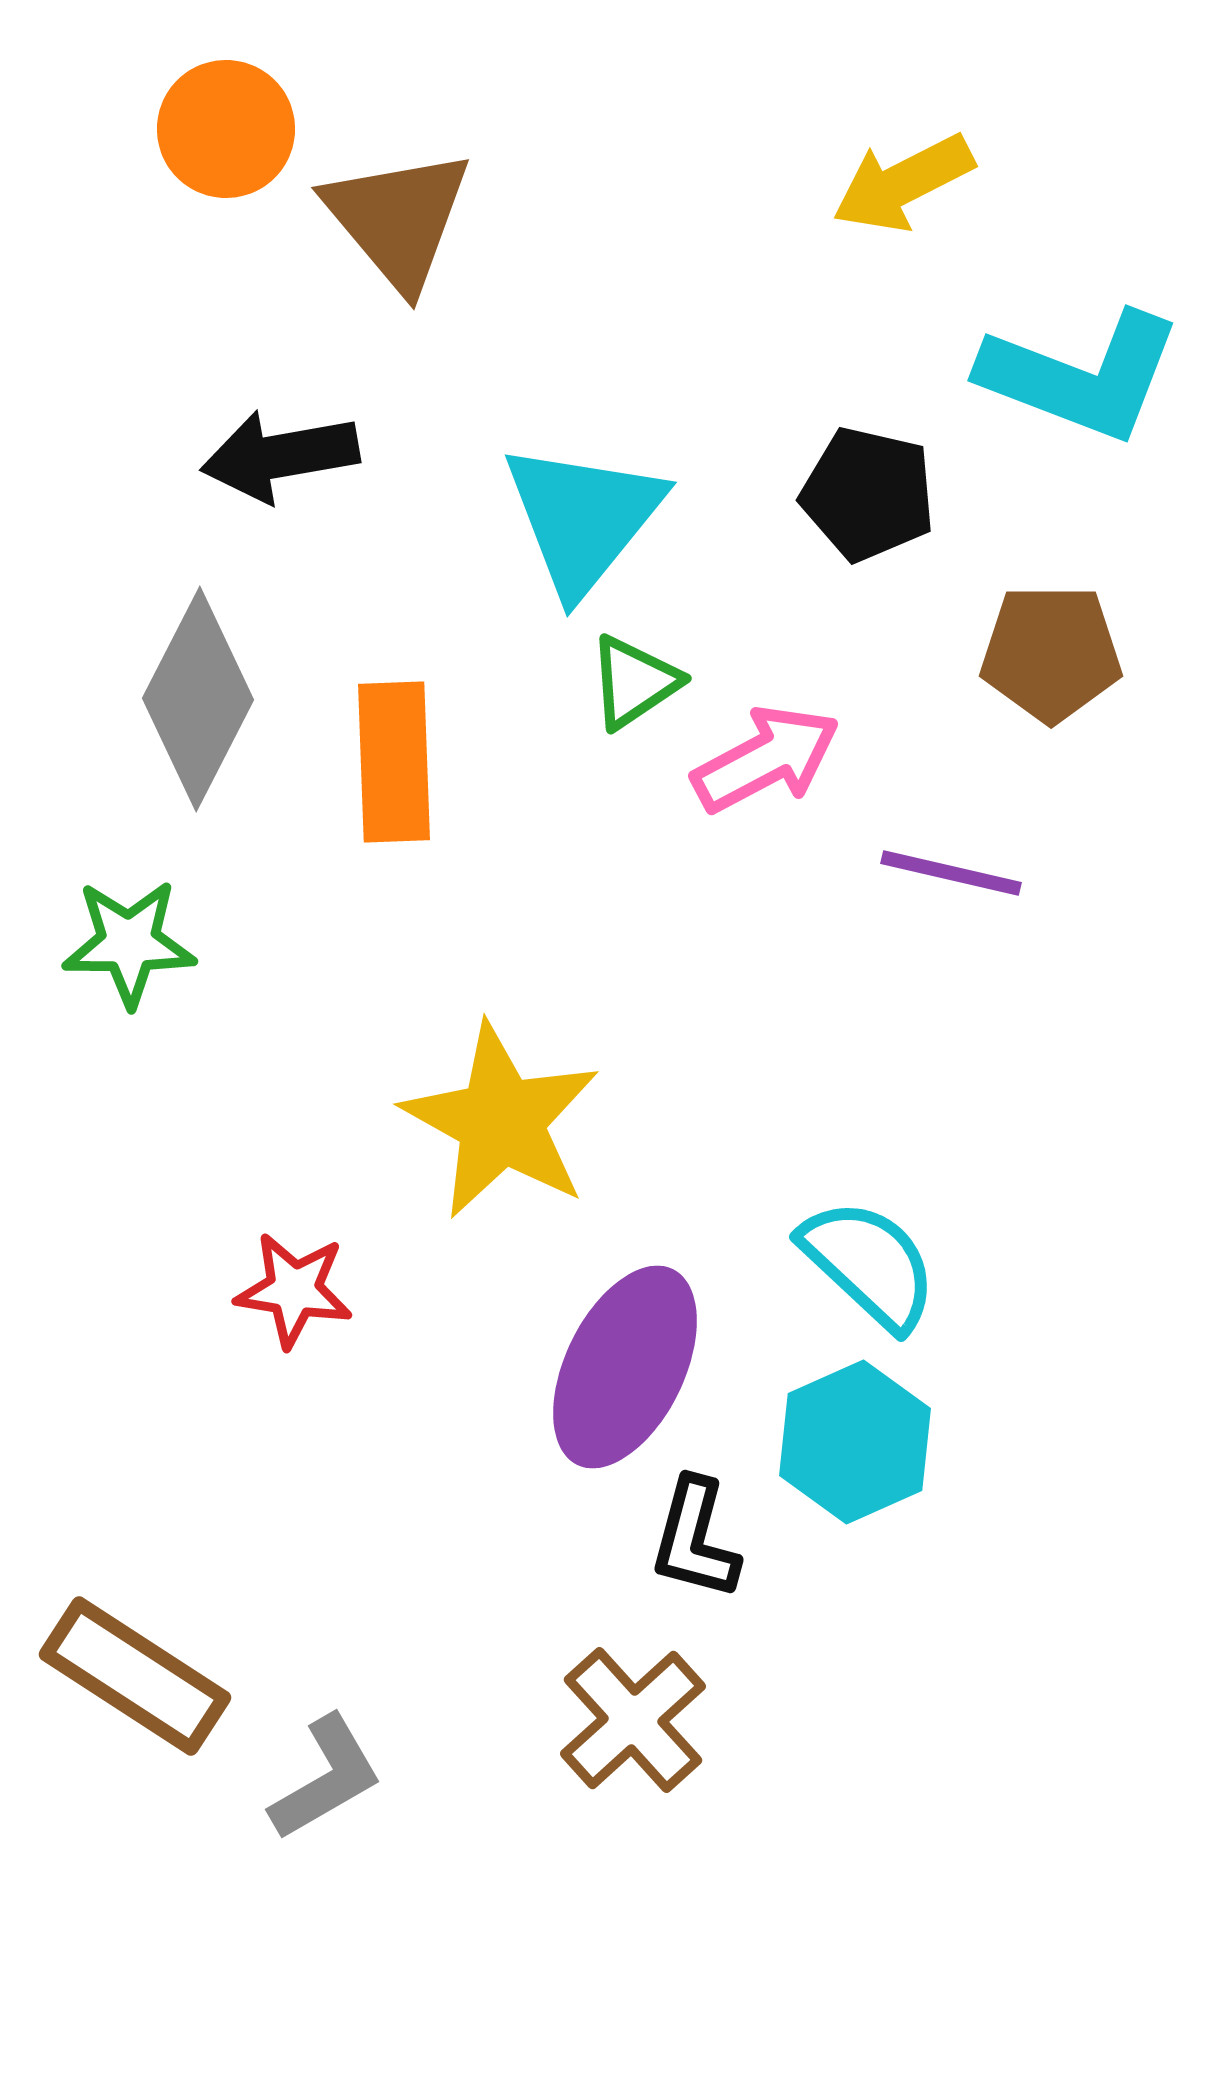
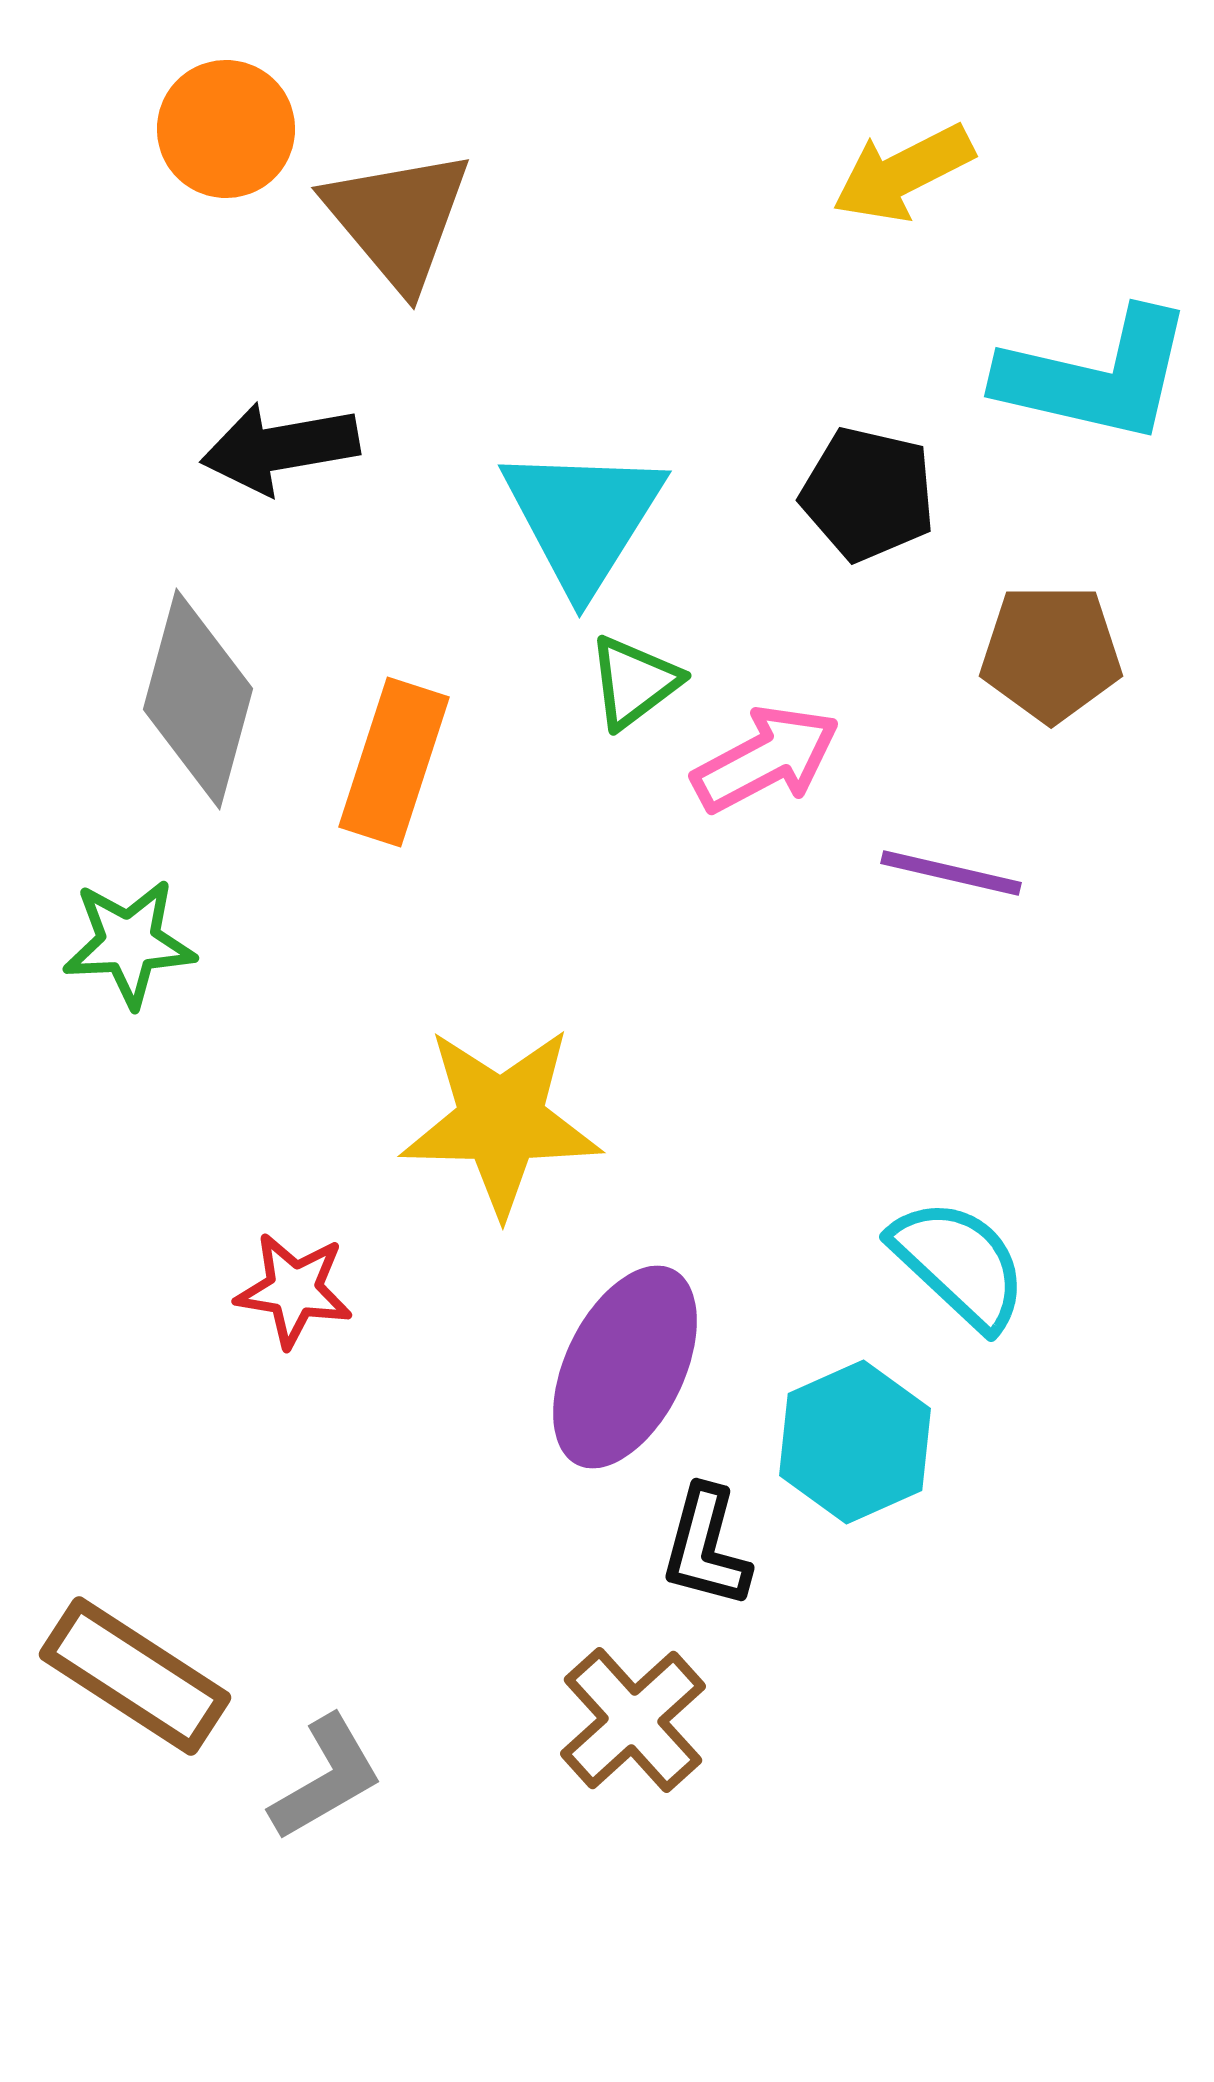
yellow arrow: moved 10 px up
cyan L-shape: moved 15 px right; rotated 8 degrees counterclockwise
black arrow: moved 8 px up
cyan triangle: rotated 7 degrees counterclockwise
green triangle: rotated 3 degrees counterclockwise
gray diamond: rotated 12 degrees counterclockwise
orange rectangle: rotated 20 degrees clockwise
green star: rotated 3 degrees counterclockwise
yellow star: rotated 28 degrees counterclockwise
cyan semicircle: moved 90 px right
black L-shape: moved 11 px right, 8 px down
